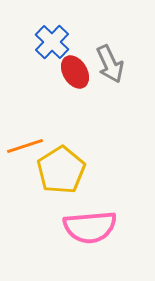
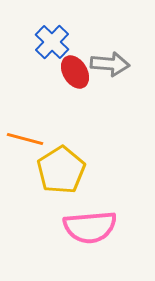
gray arrow: rotated 60 degrees counterclockwise
orange line: moved 7 px up; rotated 33 degrees clockwise
